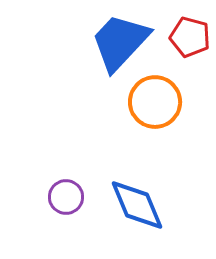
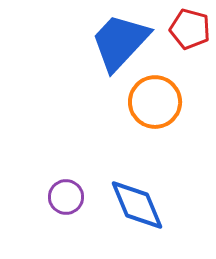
red pentagon: moved 8 px up
